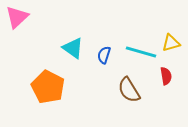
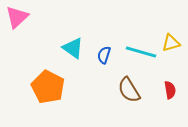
red semicircle: moved 4 px right, 14 px down
